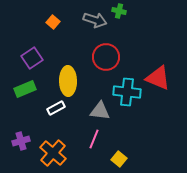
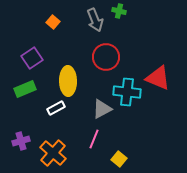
gray arrow: rotated 50 degrees clockwise
gray triangle: moved 2 px right, 2 px up; rotated 35 degrees counterclockwise
